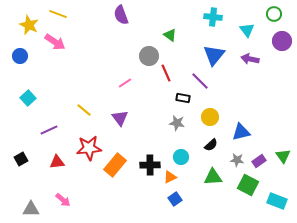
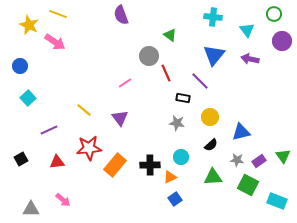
blue circle at (20, 56): moved 10 px down
